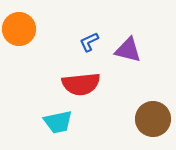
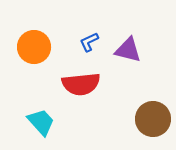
orange circle: moved 15 px right, 18 px down
cyan trapezoid: moved 17 px left; rotated 120 degrees counterclockwise
